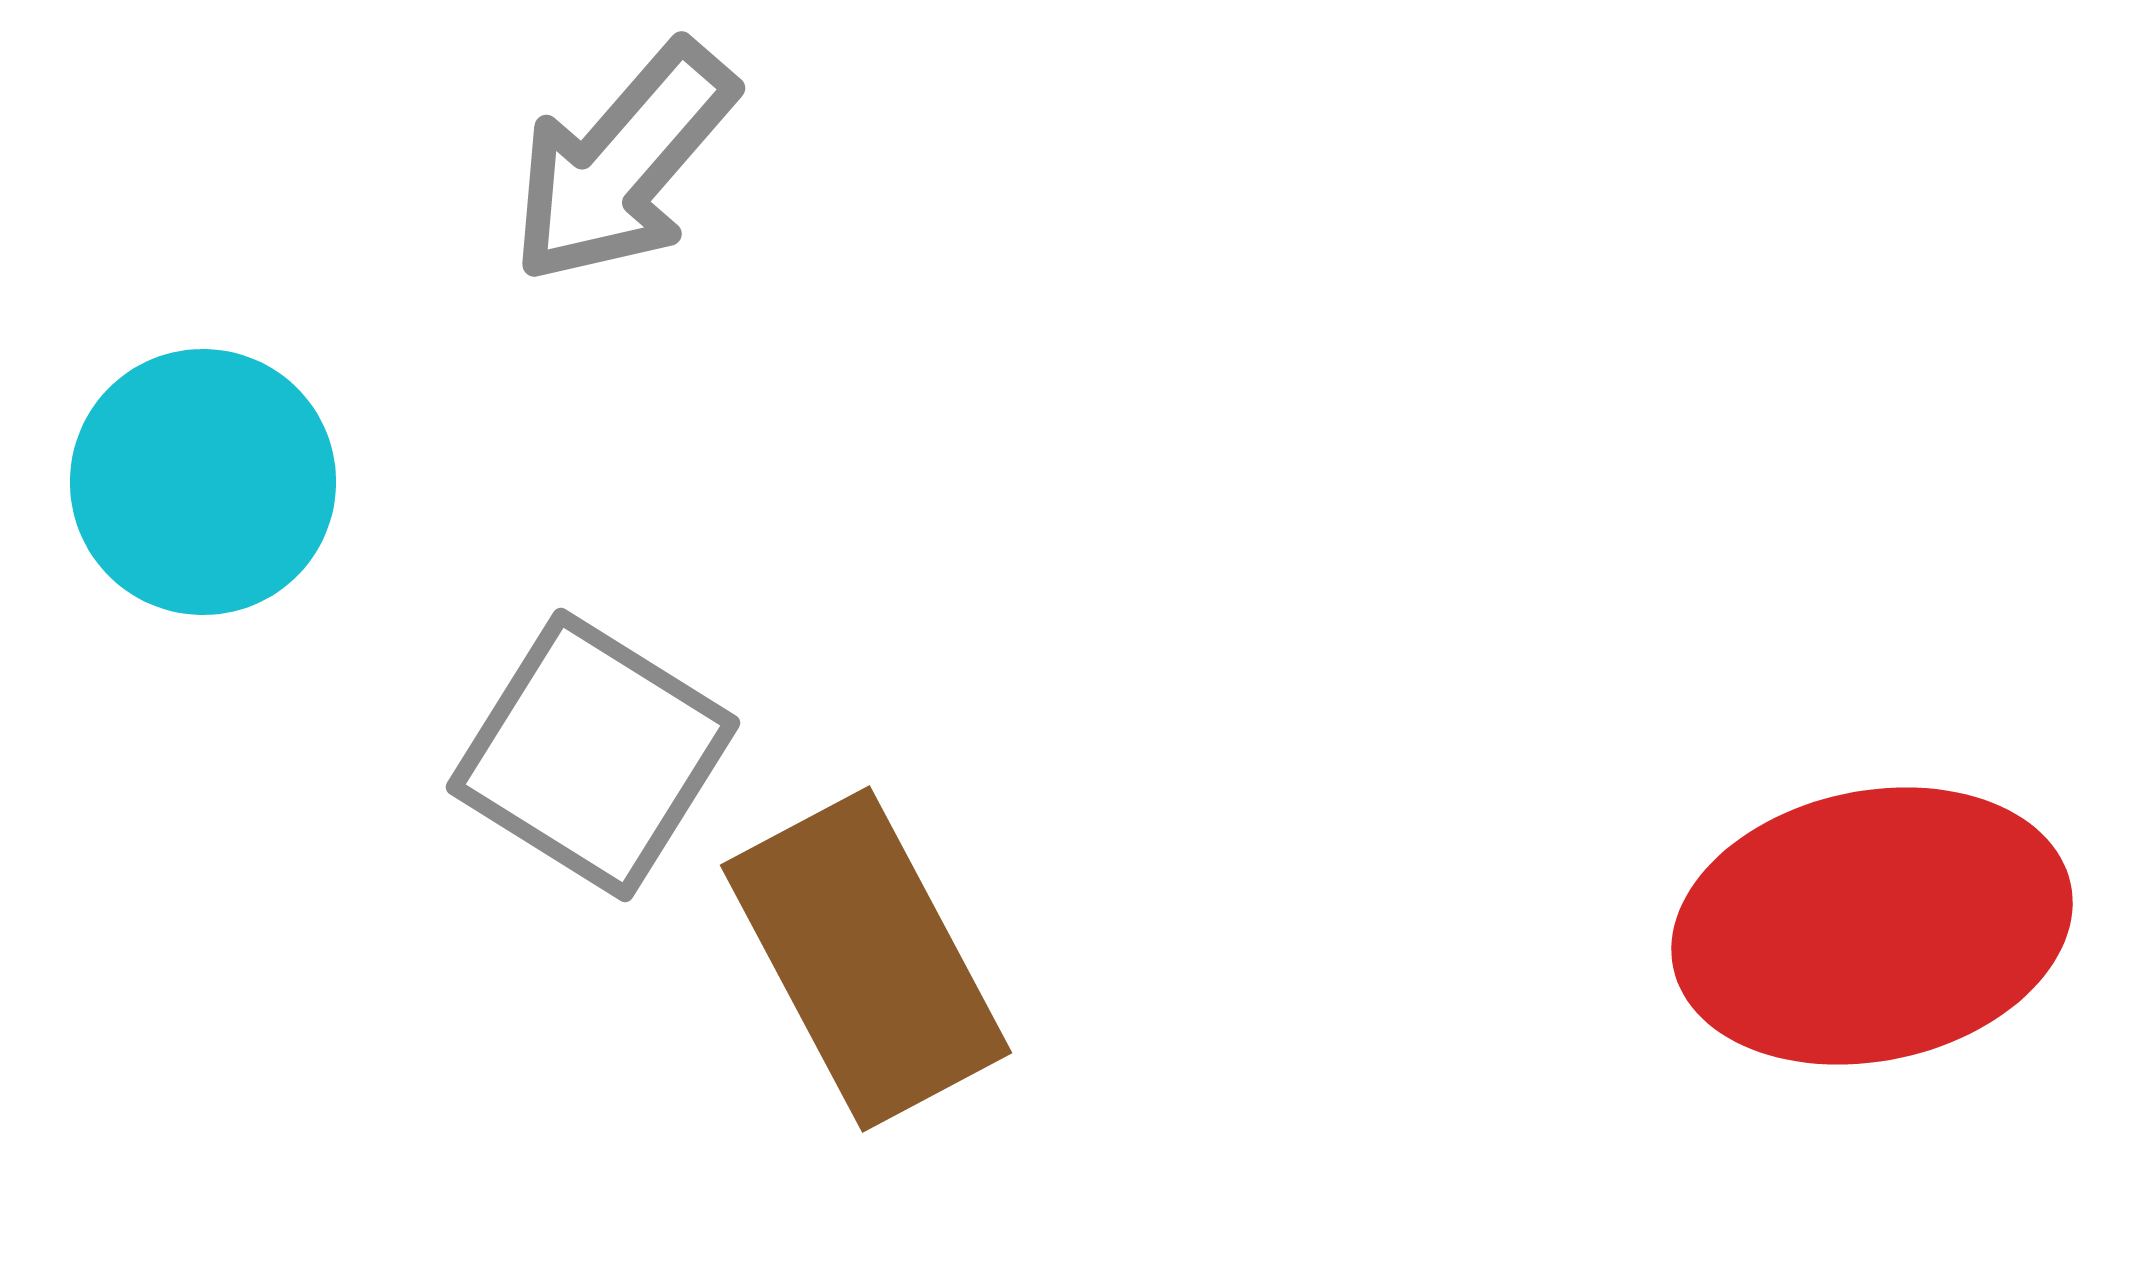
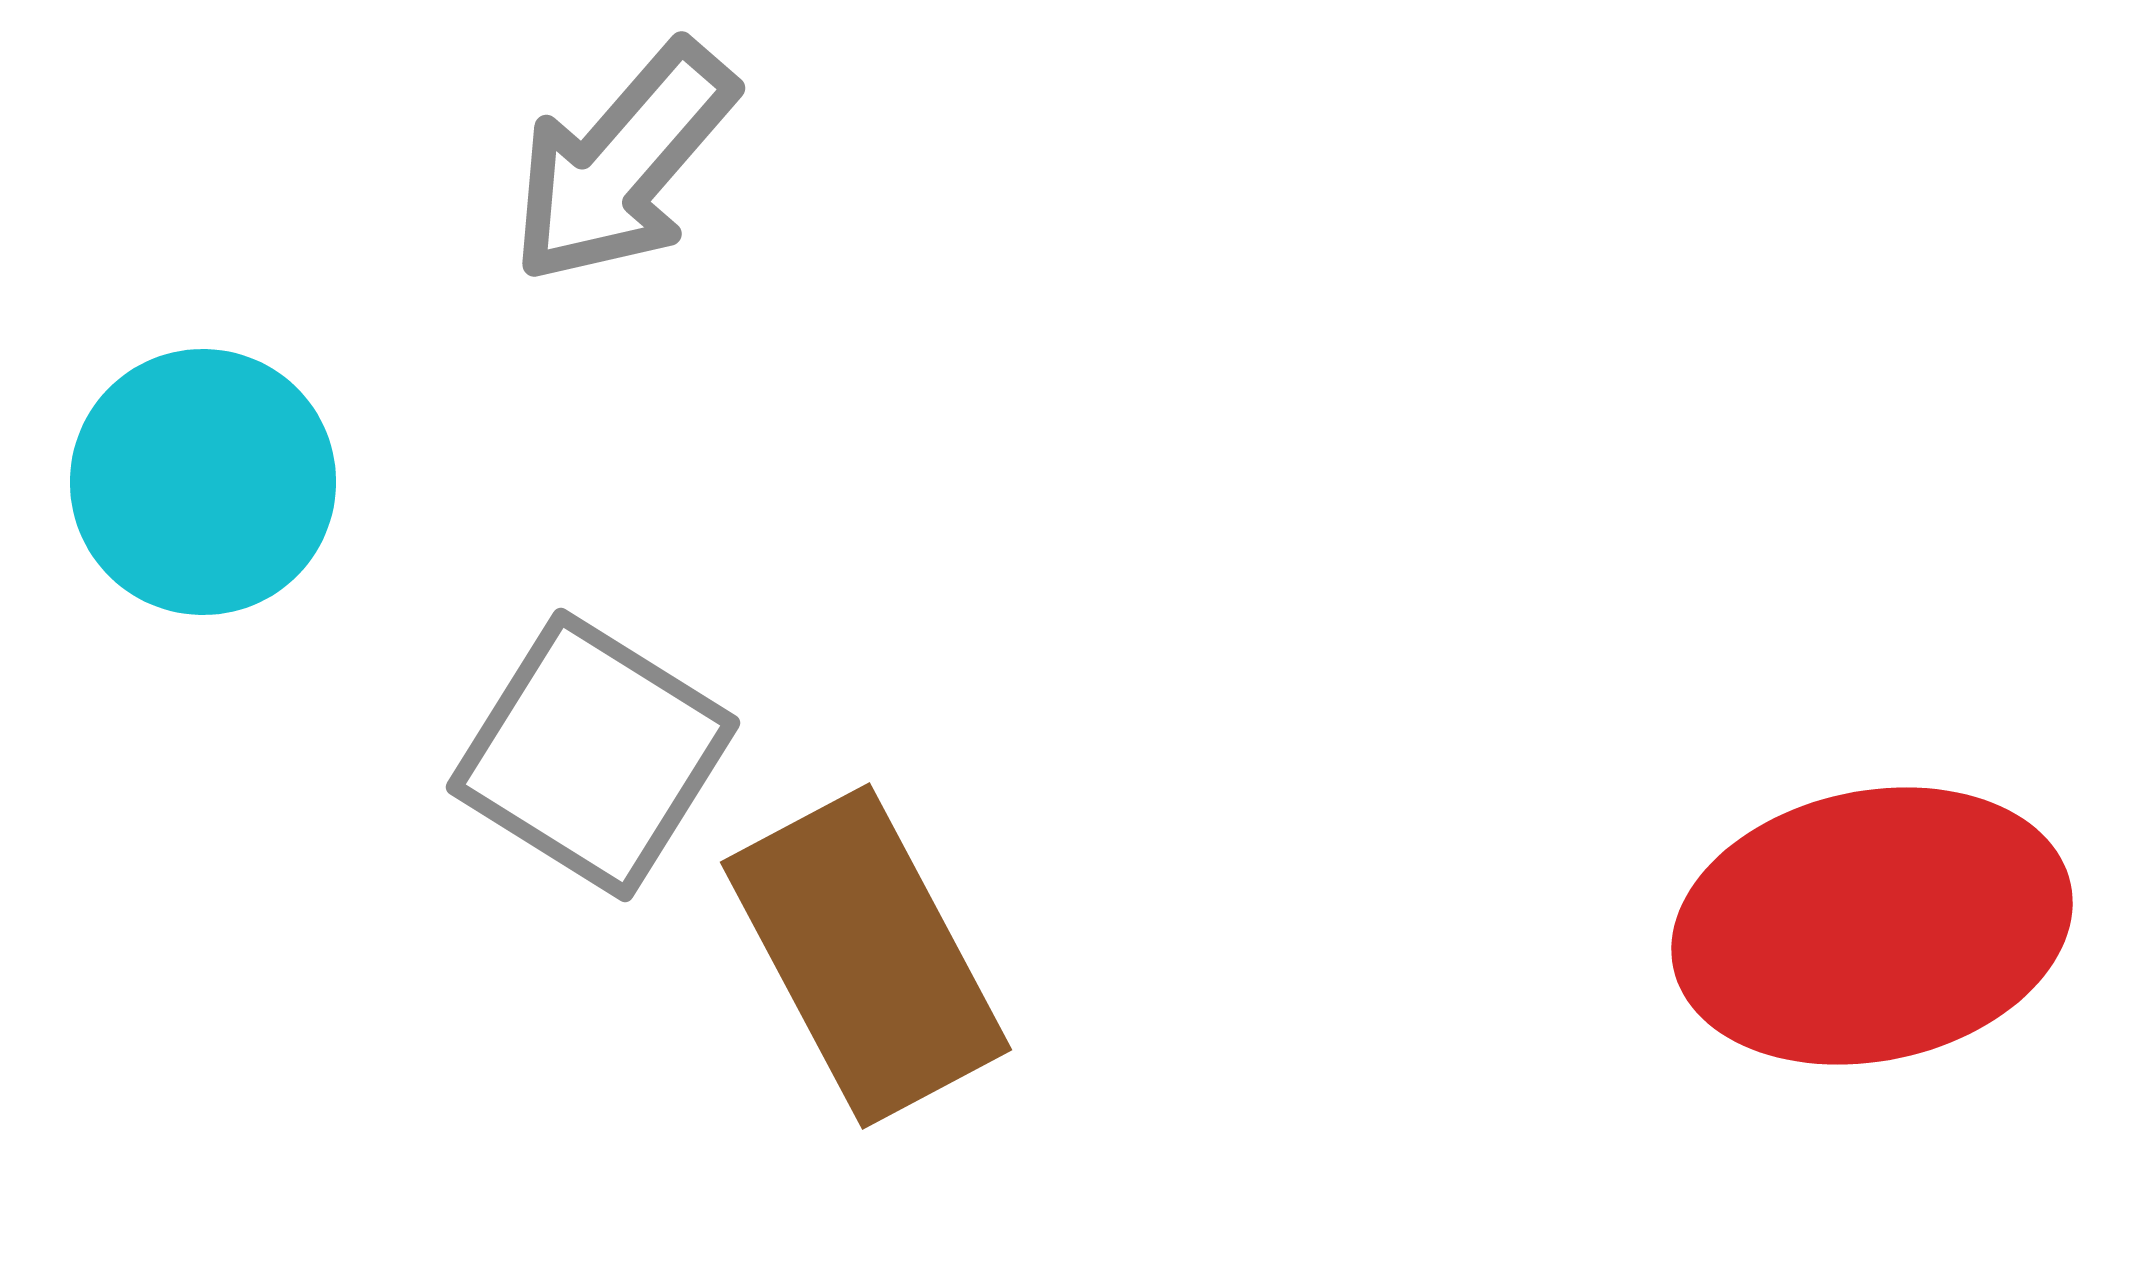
brown rectangle: moved 3 px up
